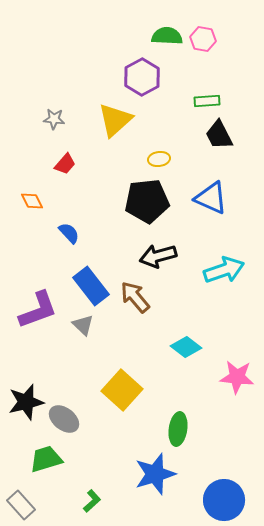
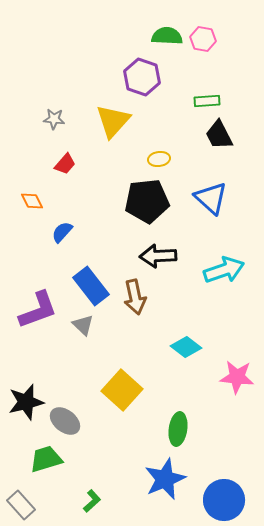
purple hexagon: rotated 12 degrees counterclockwise
yellow triangle: moved 2 px left, 1 px down; rotated 6 degrees counterclockwise
blue triangle: rotated 18 degrees clockwise
blue semicircle: moved 7 px left, 1 px up; rotated 95 degrees counterclockwise
black arrow: rotated 12 degrees clockwise
brown arrow: rotated 152 degrees counterclockwise
gray ellipse: moved 1 px right, 2 px down
blue star: moved 10 px right, 5 px down; rotated 6 degrees counterclockwise
